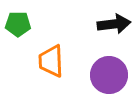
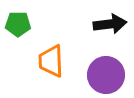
black arrow: moved 4 px left
purple circle: moved 3 px left
